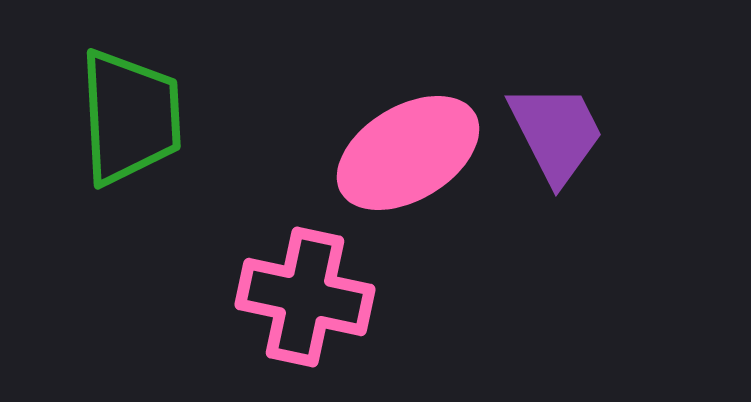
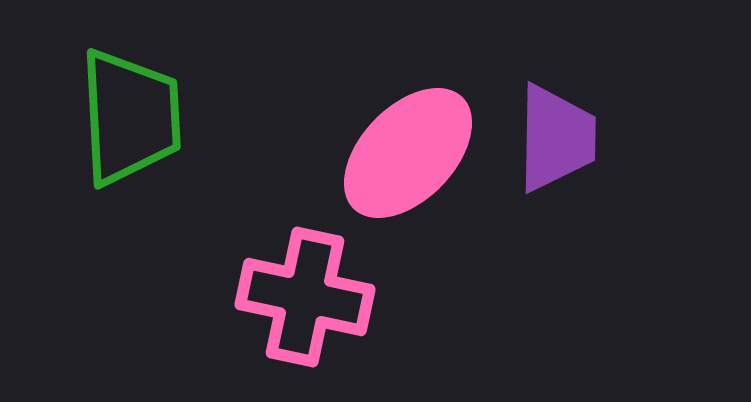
purple trapezoid: moved 5 px down; rotated 28 degrees clockwise
pink ellipse: rotated 15 degrees counterclockwise
